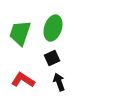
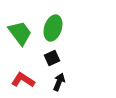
green trapezoid: rotated 124 degrees clockwise
black arrow: rotated 42 degrees clockwise
